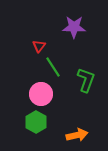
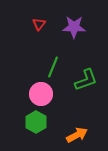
red triangle: moved 22 px up
green line: rotated 55 degrees clockwise
green L-shape: rotated 50 degrees clockwise
orange arrow: rotated 15 degrees counterclockwise
